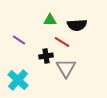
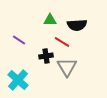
gray triangle: moved 1 px right, 1 px up
